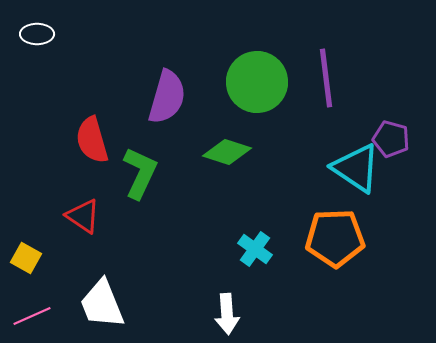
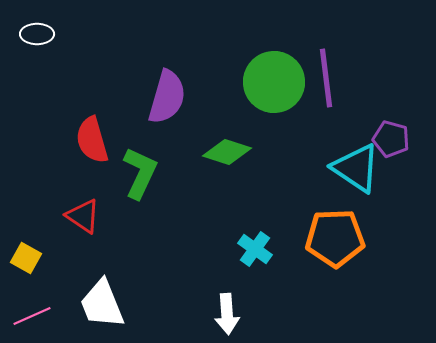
green circle: moved 17 px right
